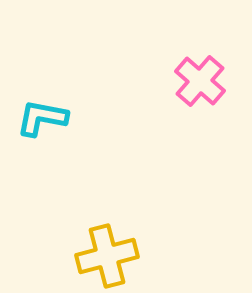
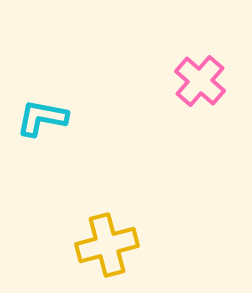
yellow cross: moved 11 px up
